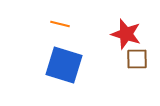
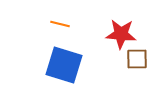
red star: moved 5 px left; rotated 12 degrees counterclockwise
